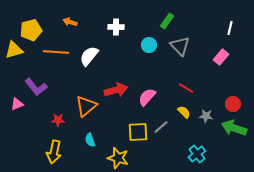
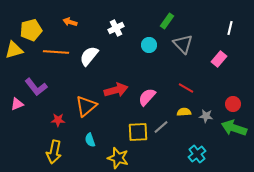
white cross: moved 1 px down; rotated 28 degrees counterclockwise
gray triangle: moved 3 px right, 2 px up
pink rectangle: moved 2 px left, 2 px down
yellow semicircle: rotated 48 degrees counterclockwise
